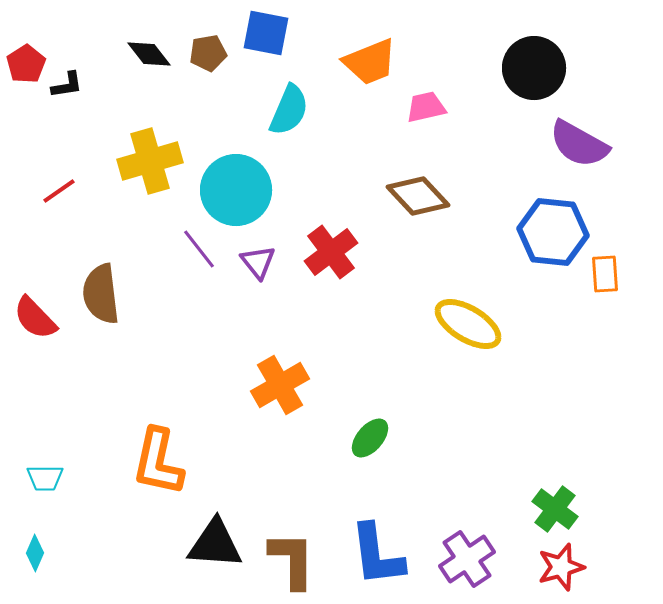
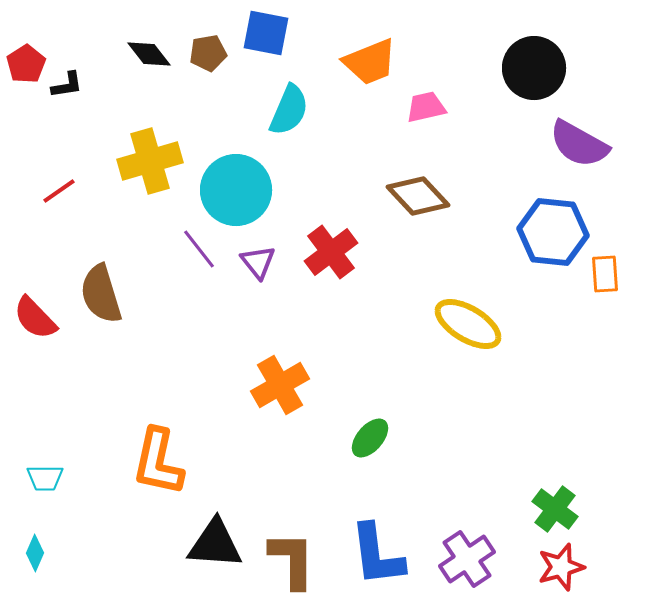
brown semicircle: rotated 10 degrees counterclockwise
